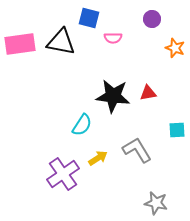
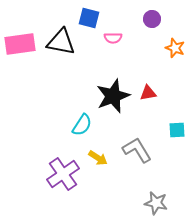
black star: rotated 28 degrees counterclockwise
yellow arrow: rotated 66 degrees clockwise
